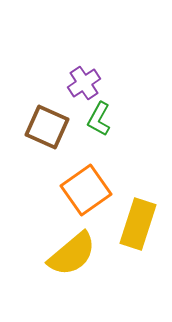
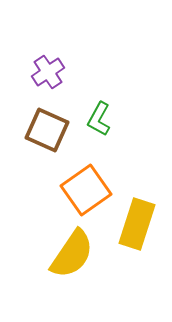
purple cross: moved 36 px left, 11 px up
brown square: moved 3 px down
yellow rectangle: moved 1 px left
yellow semicircle: rotated 16 degrees counterclockwise
